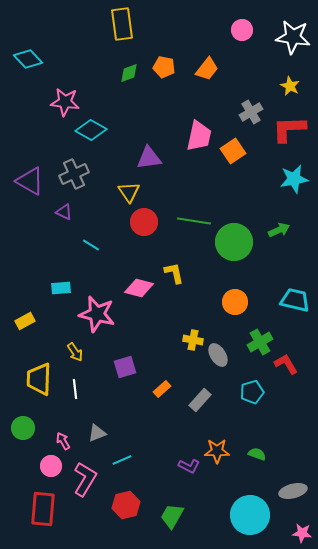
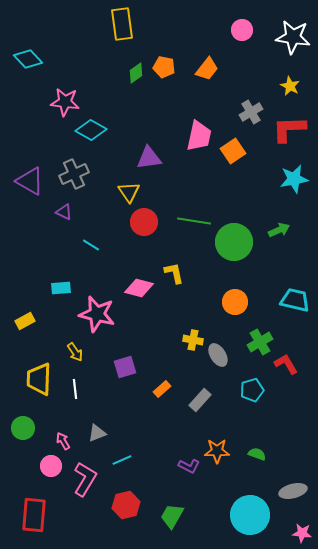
green diamond at (129, 73): moved 7 px right; rotated 15 degrees counterclockwise
cyan pentagon at (252, 392): moved 2 px up
red rectangle at (43, 509): moved 9 px left, 6 px down
